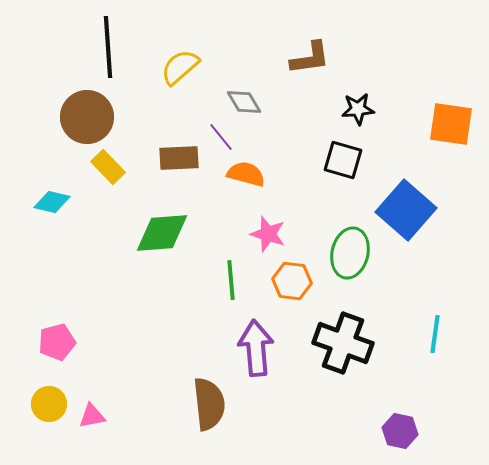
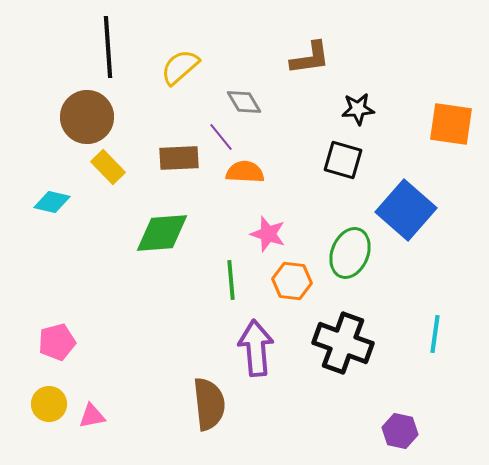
orange semicircle: moved 1 px left, 2 px up; rotated 12 degrees counterclockwise
green ellipse: rotated 9 degrees clockwise
